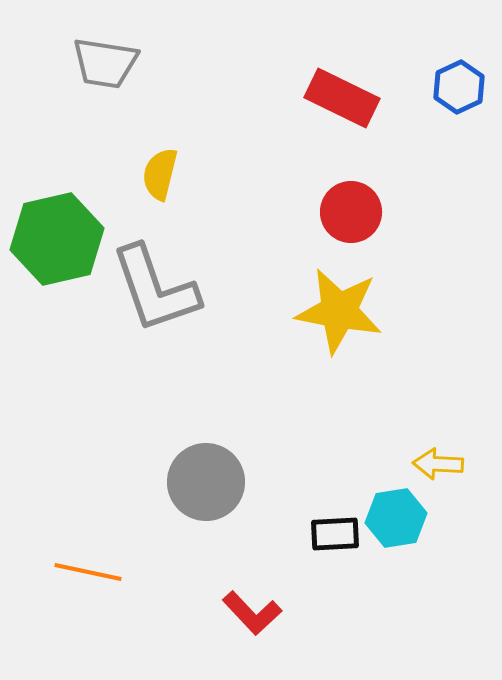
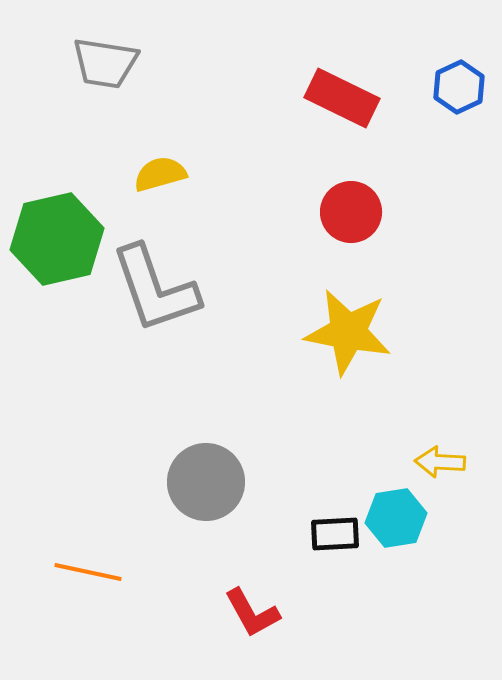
yellow semicircle: rotated 60 degrees clockwise
yellow star: moved 9 px right, 21 px down
yellow arrow: moved 2 px right, 2 px up
red L-shape: rotated 14 degrees clockwise
